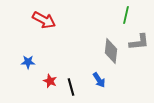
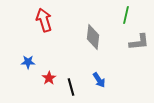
red arrow: rotated 135 degrees counterclockwise
gray diamond: moved 18 px left, 14 px up
red star: moved 1 px left, 3 px up; rotated 16 degrees clockwise
